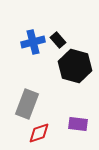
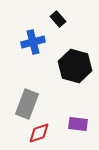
black rectangle: moved 21 px up
